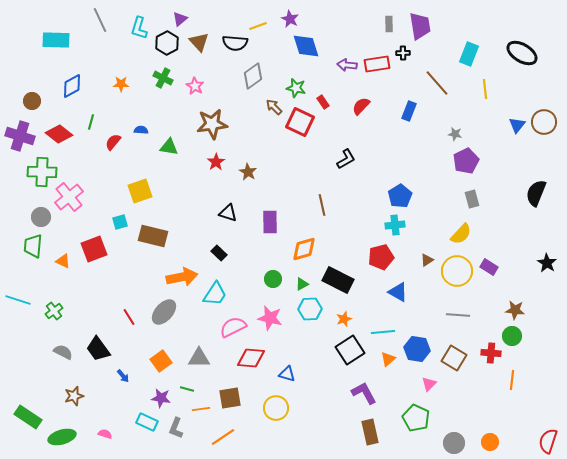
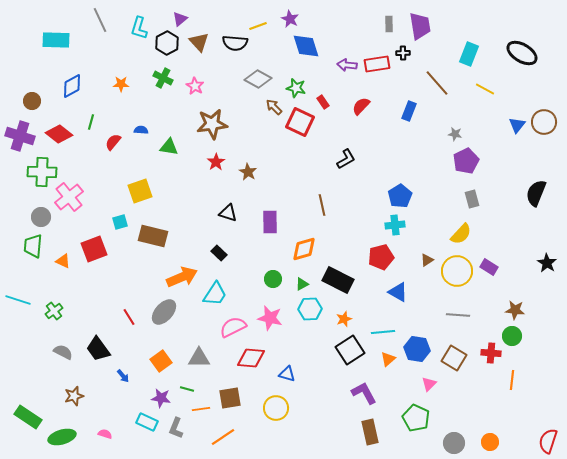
gray diamond at (253, 76): moved 5 px right, 3 px down; rotated 64 degrees clockwise
yellow line at (485, 89): rotated 54 degrees counterclockwise
orange arrow at (182, 277): rotated 12 degrees counterclockwise
